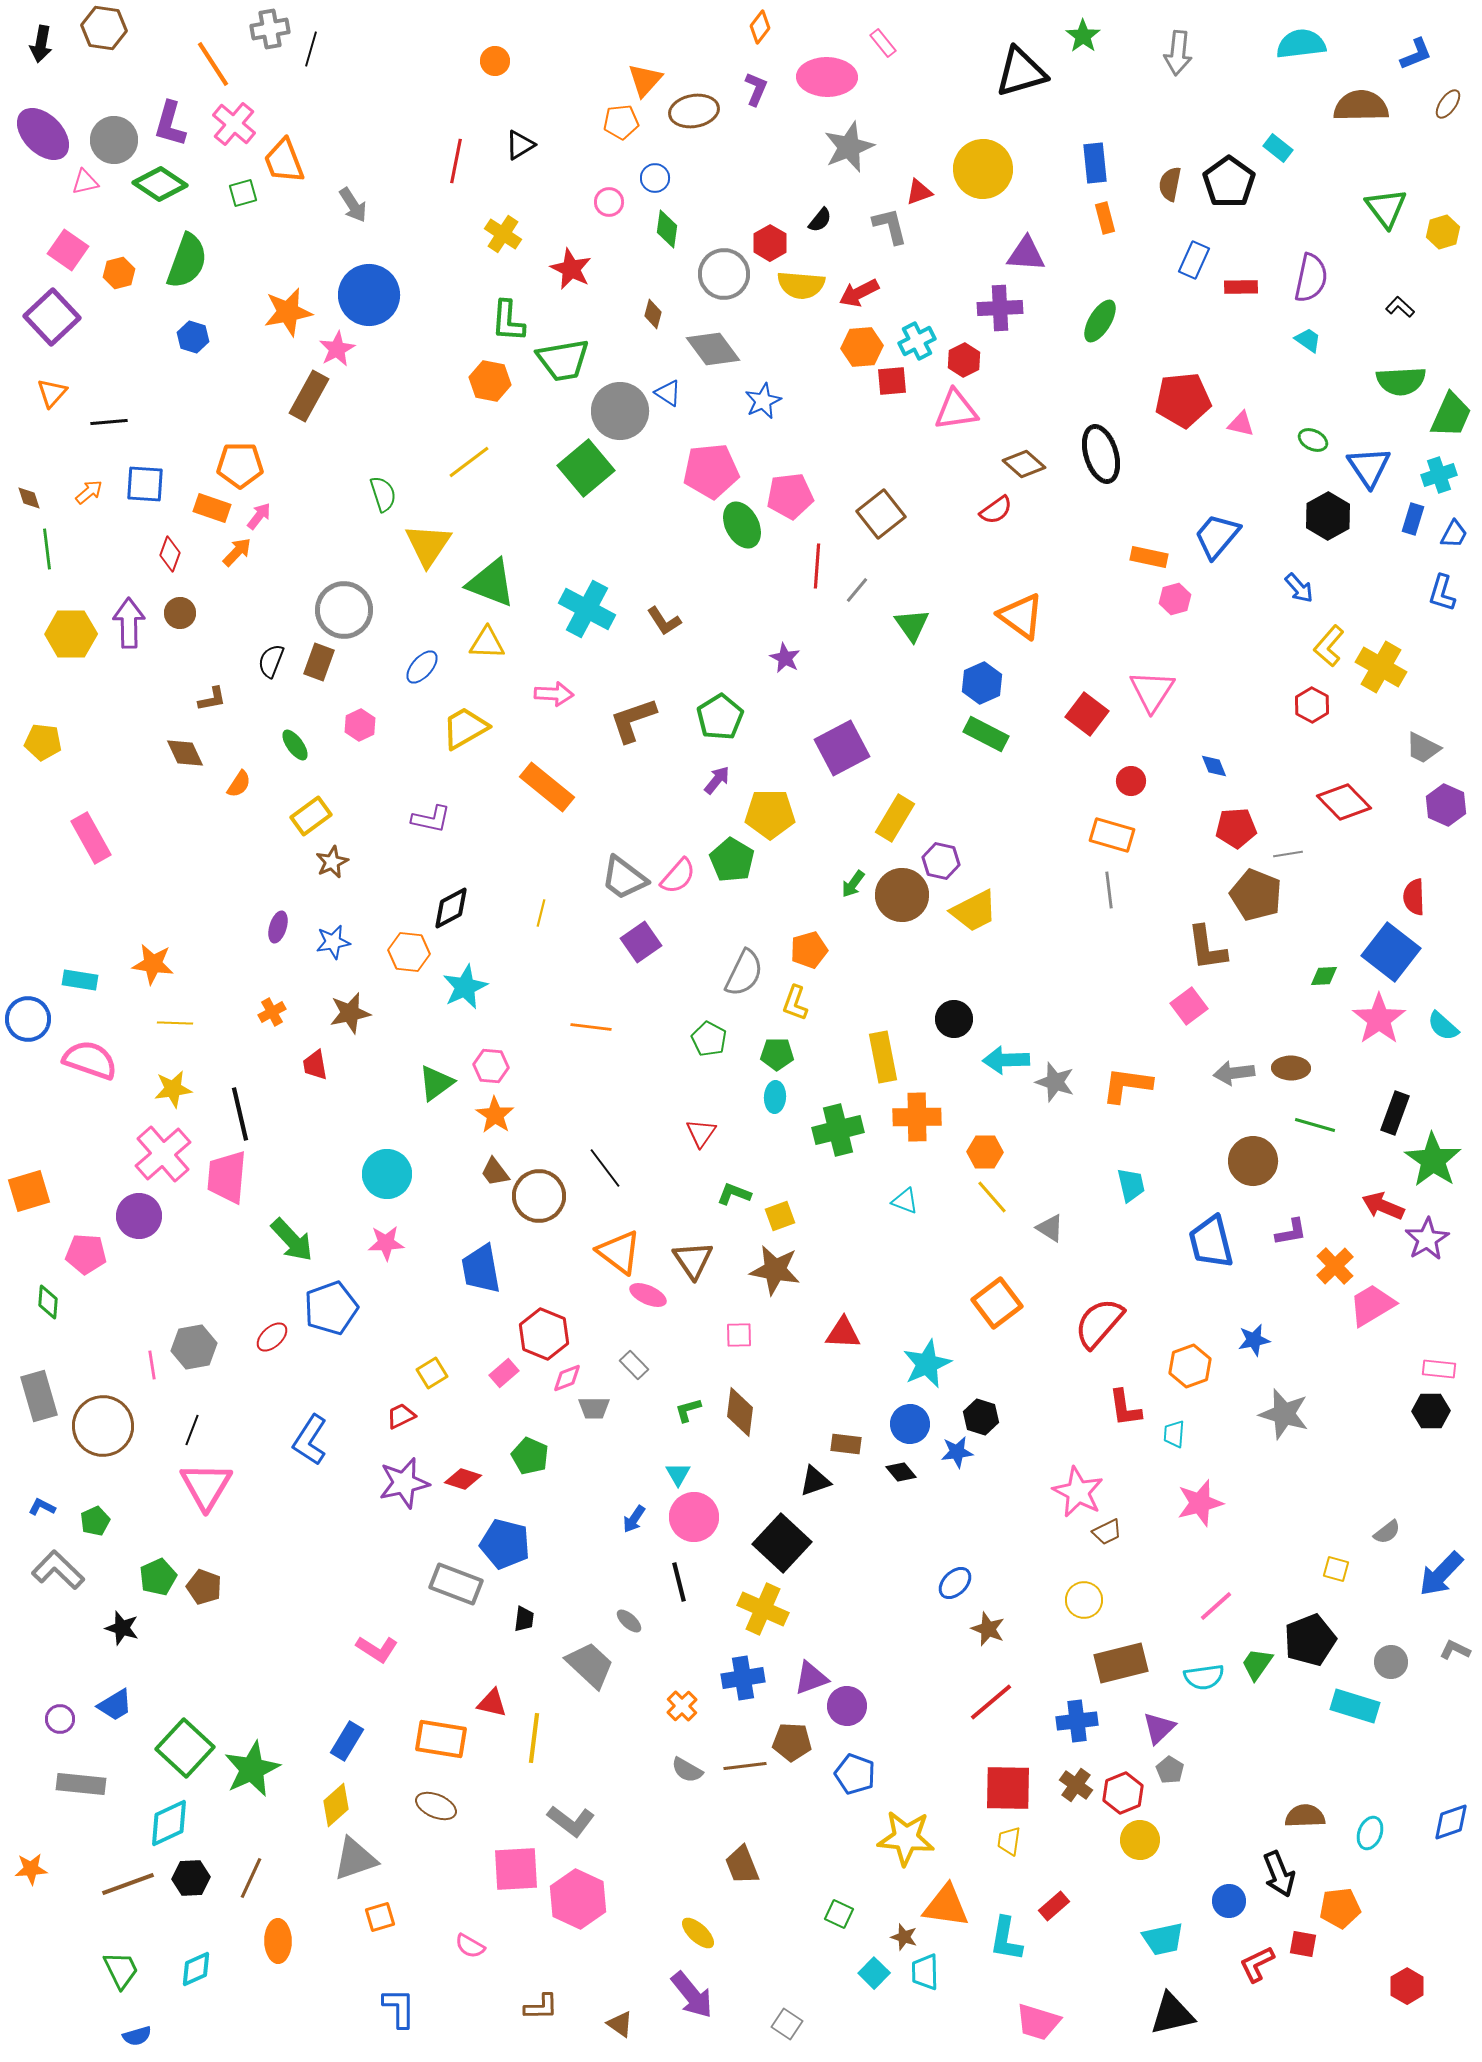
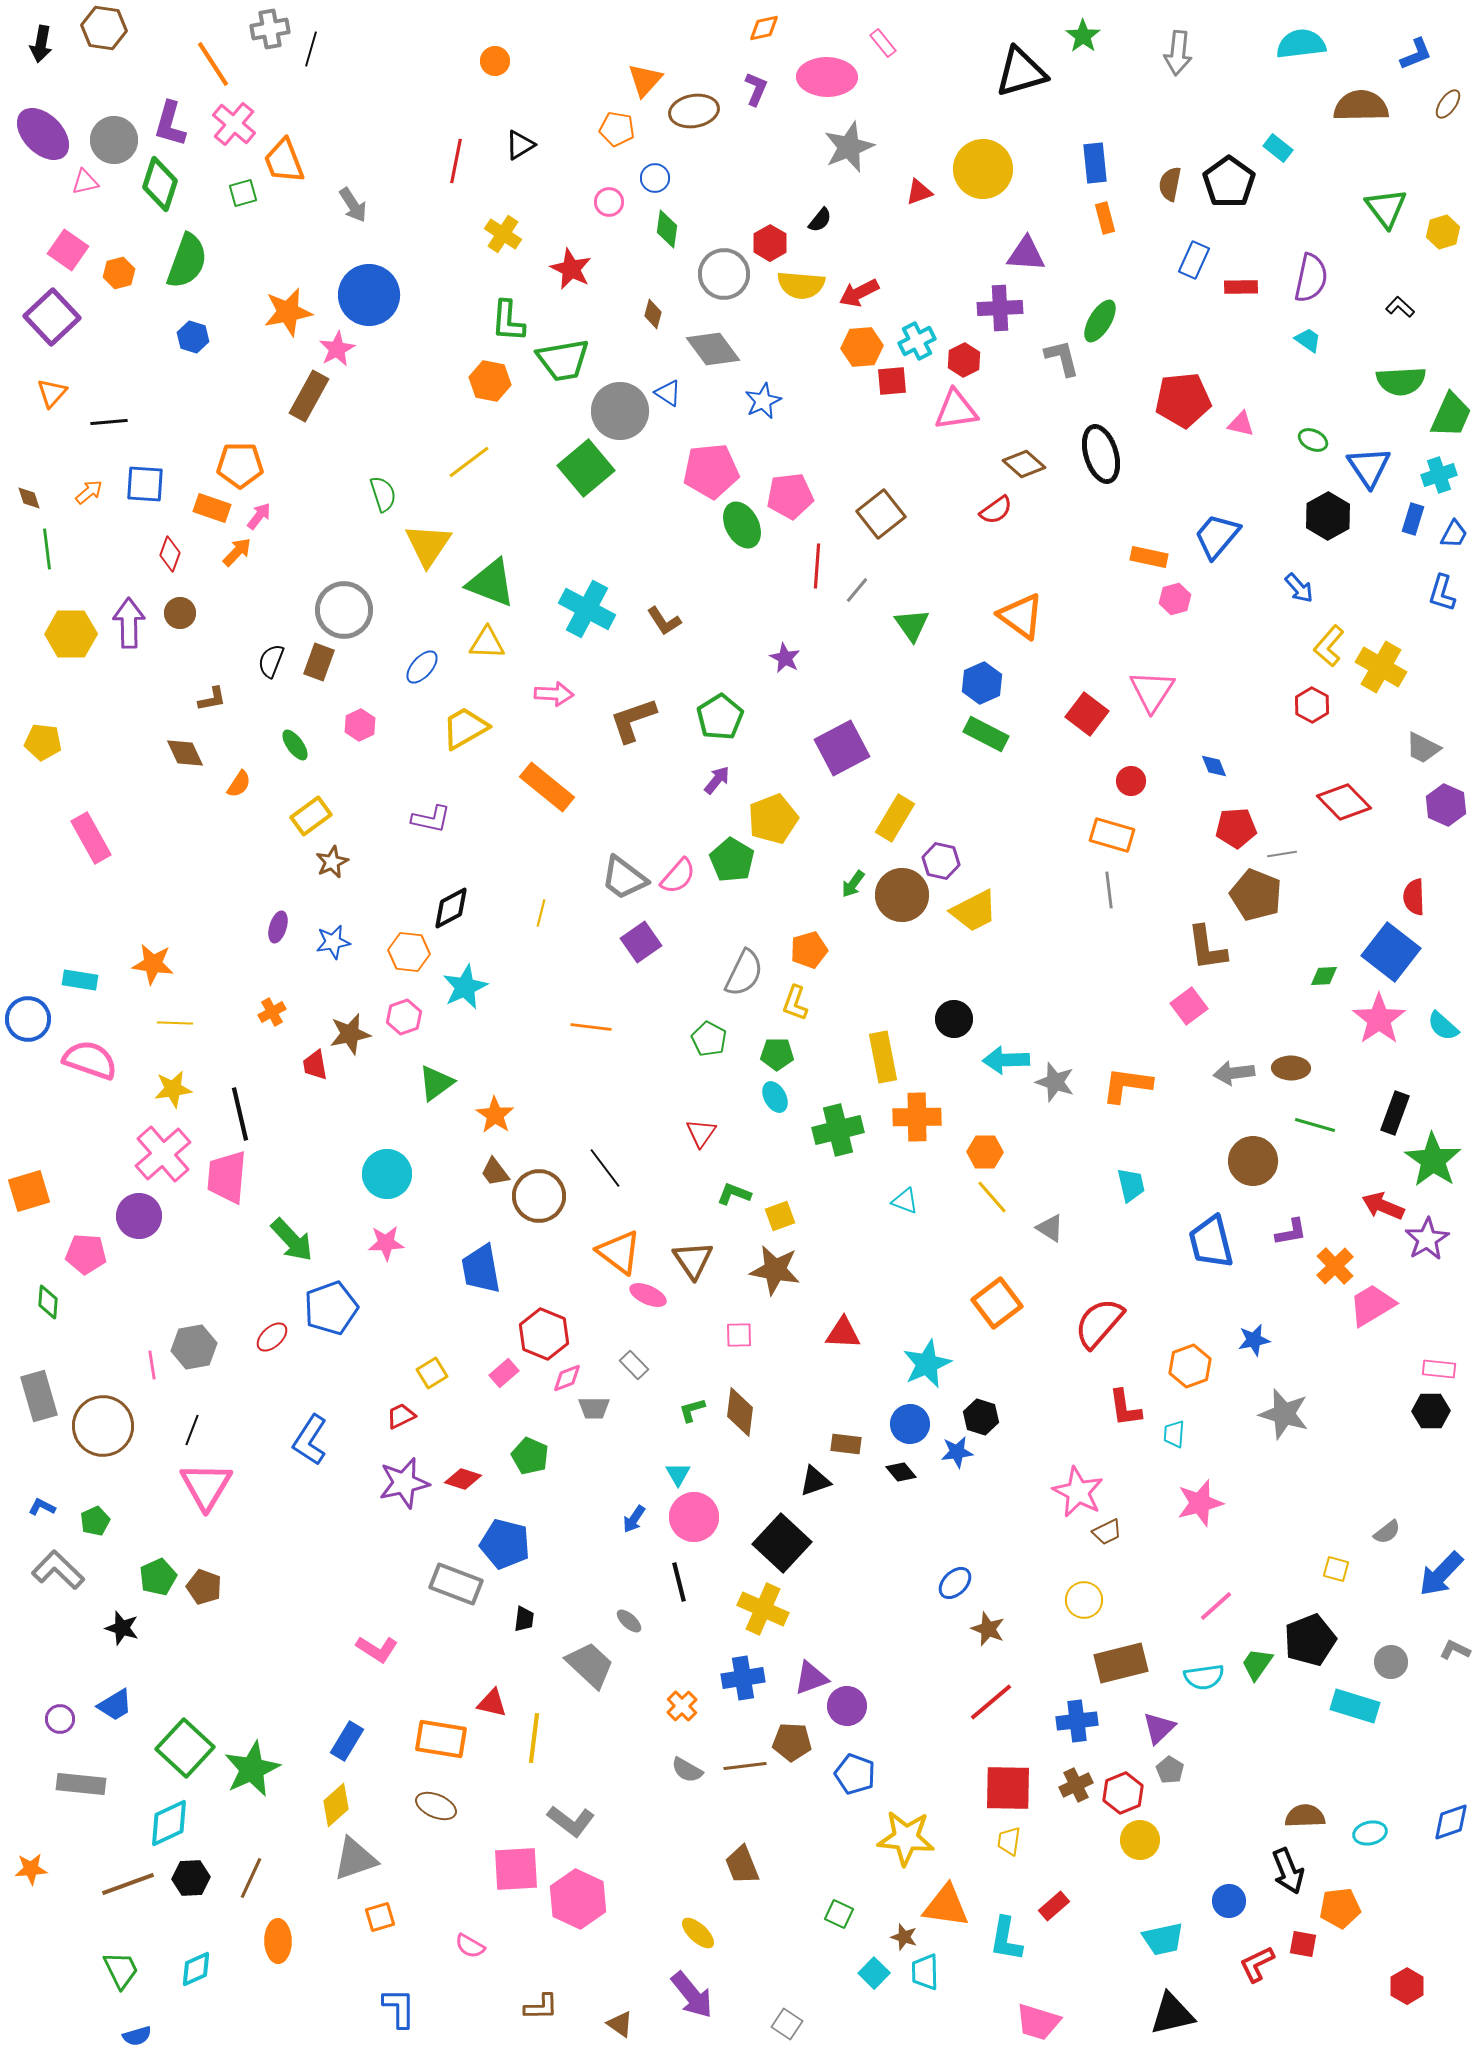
orange diamond at (760, 27): moved 4 px right, 1 px down; rotated 40 degrees clockwise
orange pentagon at (621, 122): moved 4 px left, 7 px down; rotated 16 degrees clockwise
green diamond at (160, 184): rotated 74 degrees clockwise
gray L-shape at (890, 226): moved 172 px right, 132 px down
yellow pentagon at (770, 814): moved 3 px right, 5 px down; rotated 21 degrees counterclockwise
gray line at (1288, 854): moved 6 px left
brown star at (350, 1013): moved 21 px down
pink hexagon at (491, 1066): moved 87 px left, 49 px up; rotated 24 degrees counterclockwise
cyan ellipse at (775, 1097): rotated 32 degrees counterclockwise
green L-shape at (688, 1410): moved 4 px right
brown cross at (1076, 1785): rotated 28 degrees clockwise
cyan ellipse at (1370, 1833): rotated 56 degrees clockwise
black arrow at (1279, 1874): moved 9 px right, 3 px up
